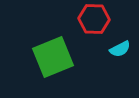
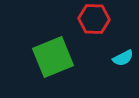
cyan semicircle: moved 3 px right, 9 px down
